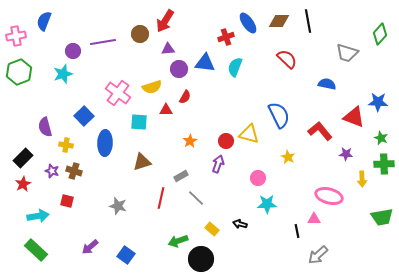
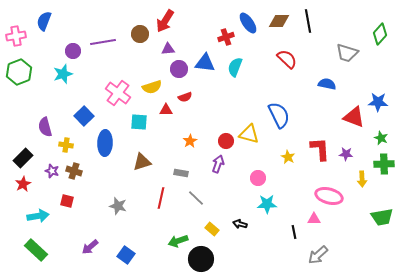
red semicircle at (185, 97): rotated 40 degrees clockwise
red L-shape at (320, 131): moved 18 px down; rotated 35 degrees clockwise
gray rectangle at (181, 176): moved 3 px up; rotated 40 degrees clockwise
black line at (297, 231): moved 3 px left, 1 px down
